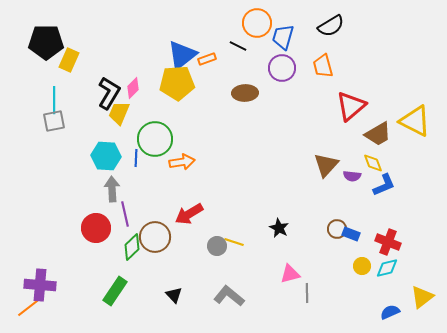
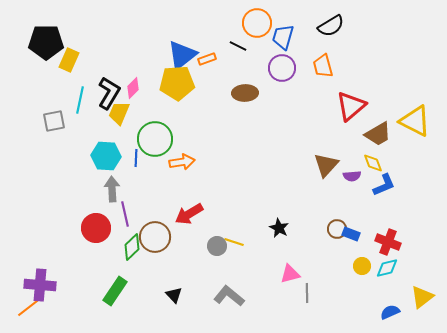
cyan line at (54, 100): moved 26 px right; rotated 12 degrees clockwise
purple semicircle at (352, 176): rotated 12 degrees counterclockwise
